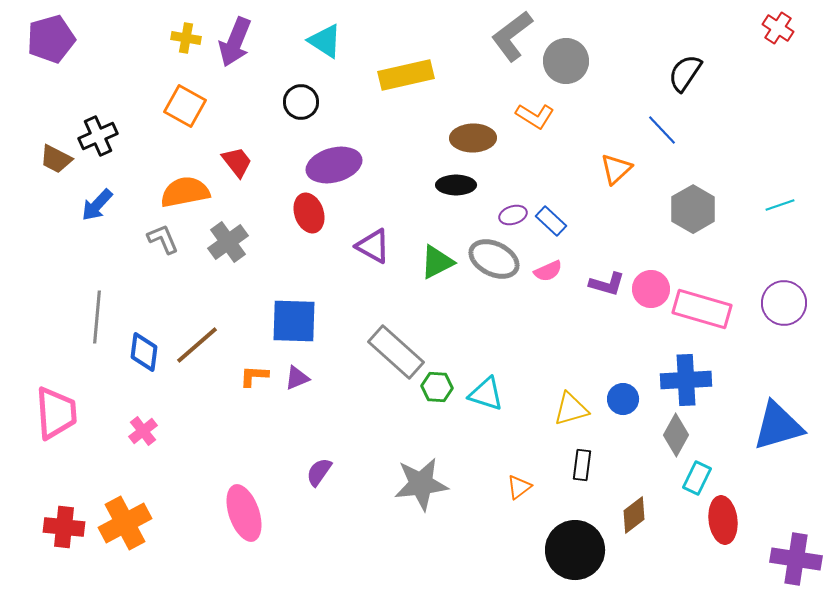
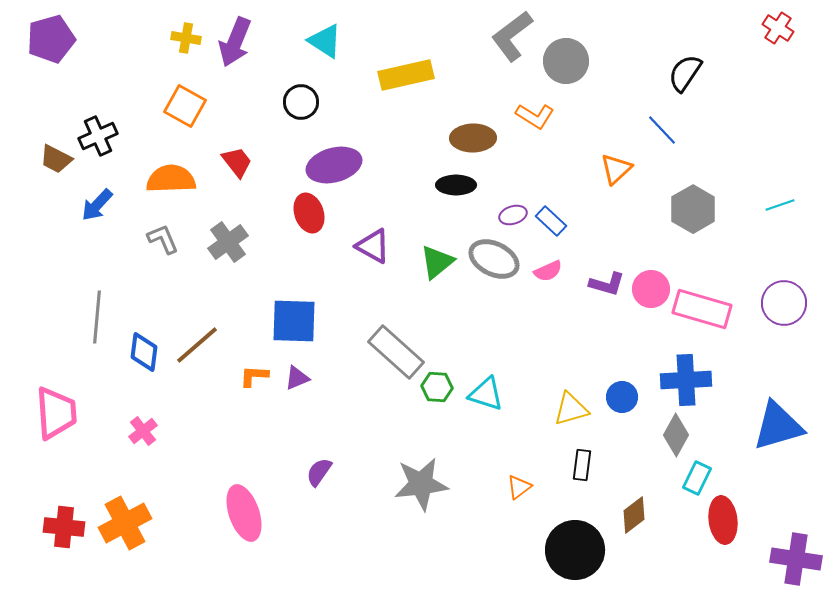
orange semicircle at (185, 192): moved 14 px left, 13 px up; rotated 9 degrees clockwise
green triangle at (437, 262): rotated 12 degrees counterclockwise
blue circle at (623, 399): moved 1 px left, 2 px up
